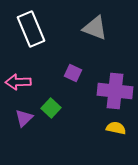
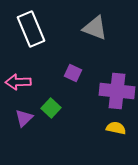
purple cross: moved 2 px right
